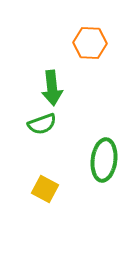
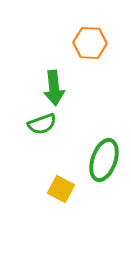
green arrow: moved 2 px right
green ellipse: rotated 12 degrees clockwise
yellow square: moved 16 px right
